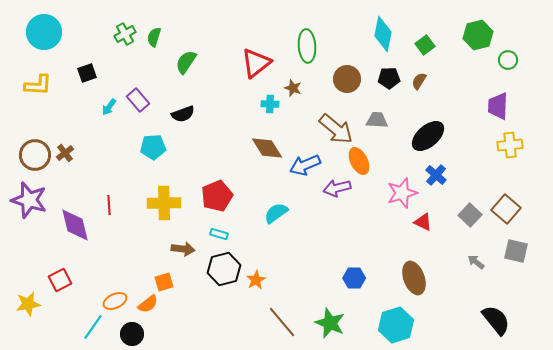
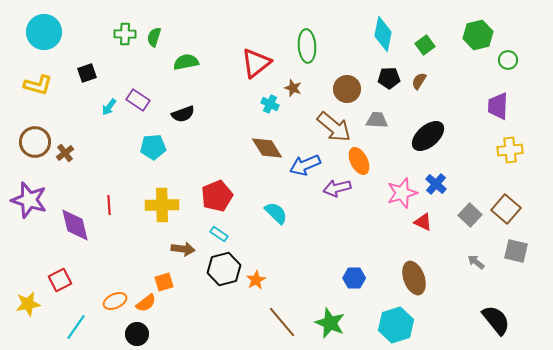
green cross at (125, 34): rotated 30 degrees clockwise
green semicircle at (186, 62): rotated 45 degrees clockwise
brown circle at (347, 79): moved 10 px down
yellow L-shape at (38, 85): rotated 12 degrees clockwise
purple rectangle at (138, 100): rotated 15 degrees counterclockwise
cyan cross at (270, 104): rotated 24 degrees clockwise
brown arrow at (336, 129): moved 2 px left, 2 px up
yellow cross at (510, 145): moved 5 px down
brown circle at (35, 155): moved 13 px up
blue cross at (436, 175): moved 9 px down
yellow cross at (164, 203): moved 2 px left, 2 px down
cyan semicircle at (276, 213): rotated 80 degrees clockwise
cyan rectangle at (219, 234): rotated 18 degrees clockwise
orange semicircle at (148, 304): moved 2 px left, 1 px up
cyan line at (93, 327): moved 17 px left
black circle at (132, 334): moved 5 px right
